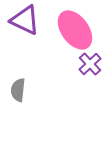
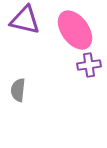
purple triangle: rotated 12 degrees counterclockwise
purple cross: moved 1 px left, 1 px down; rotated 35 degrees clockwise
